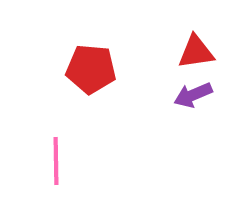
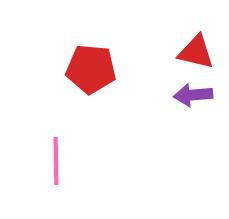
red triangle: rotated 21 degrees clockwise
purple arrow: rotated 18 degrees clockwise
